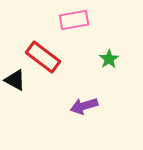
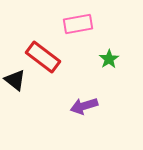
pink rectangle: moved 4 px right, 4 px down
black triangle: rotated 10 degrees clockwise
